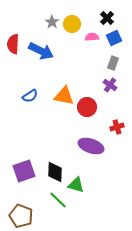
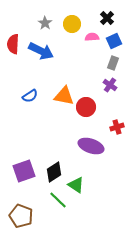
gray star: moved 7 px left, 1 px down
blue square: moved 3 px down
red circle: moved 1 px left
black diamond: moved 1 px left; rotated 55 degrees clockwise
green triangle: rotated 18 degrees clockwise
